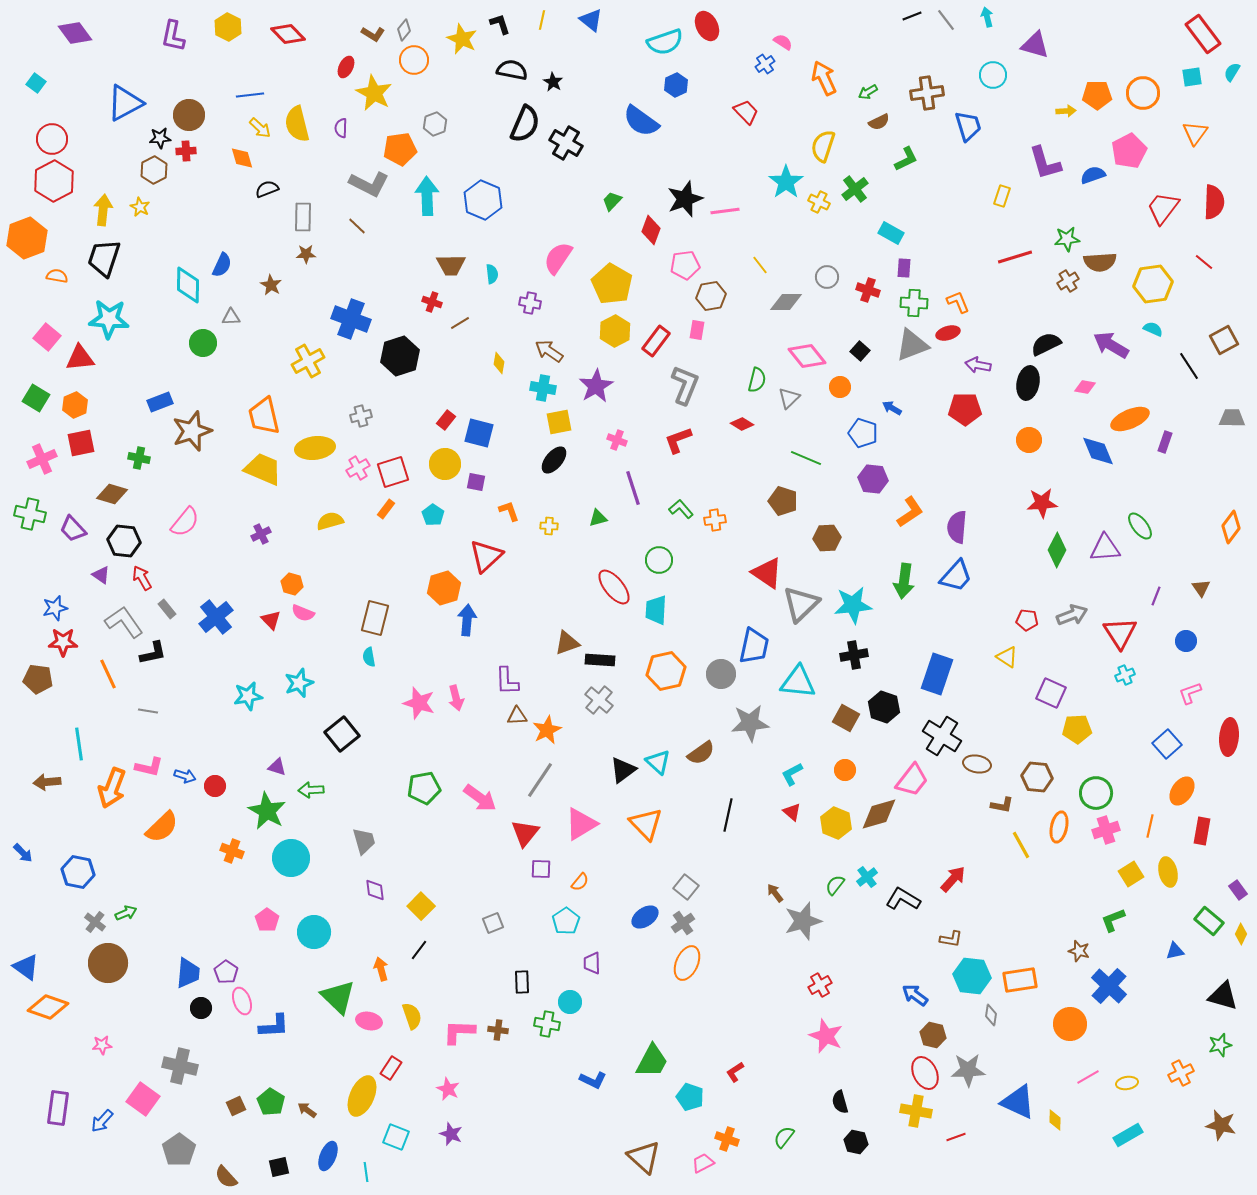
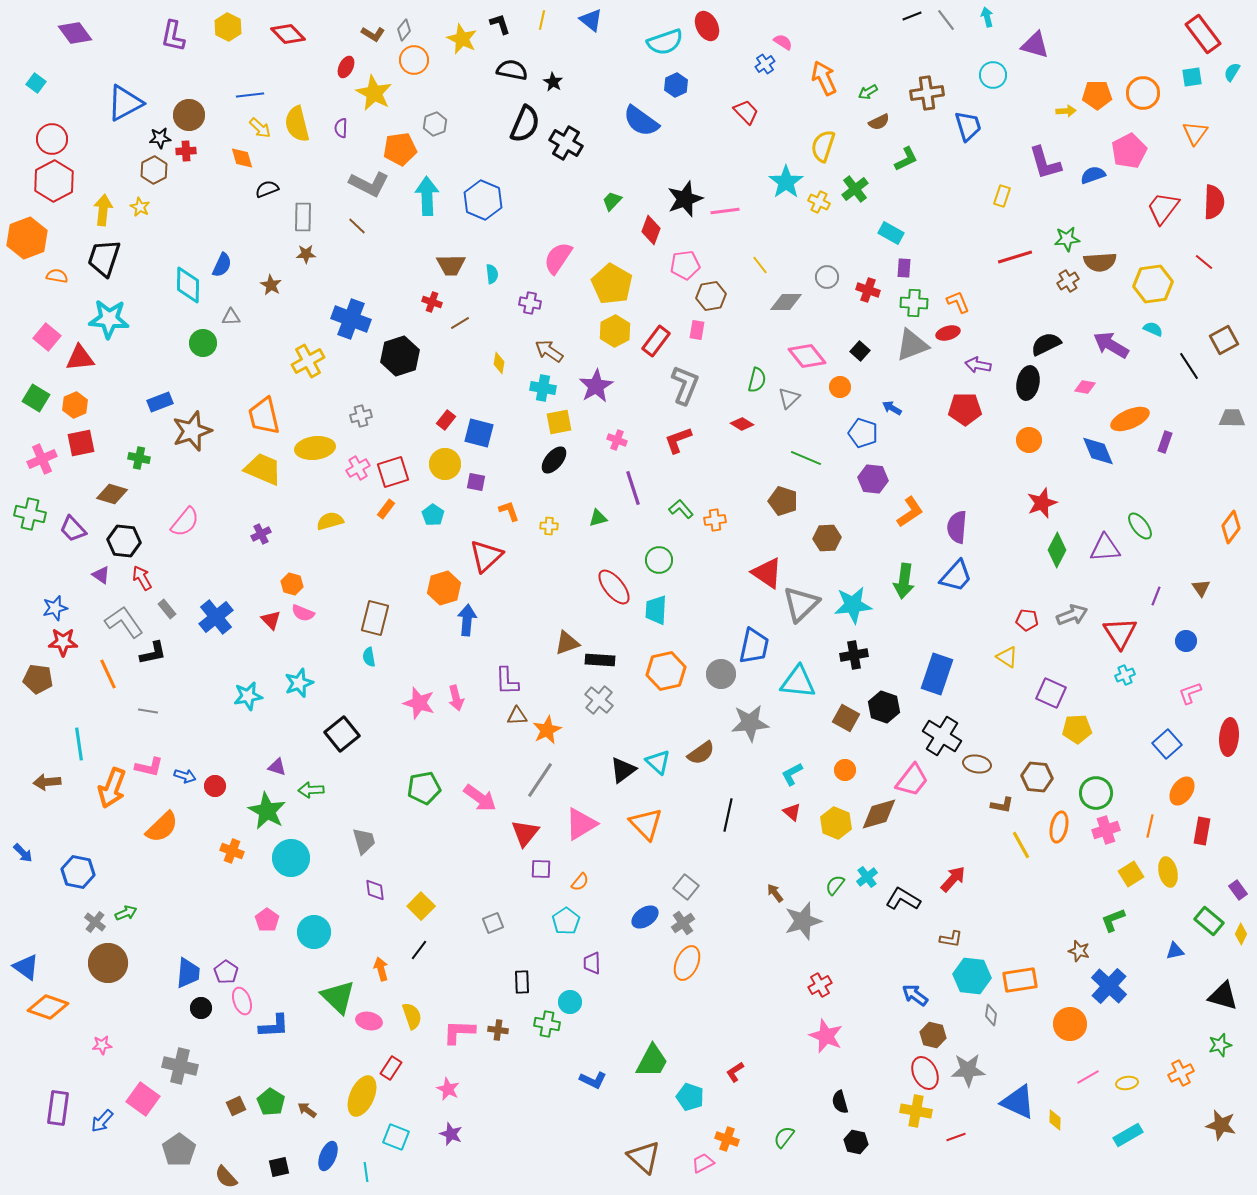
red star at (1042, 503): rotated 16 degrees counterclockwise
